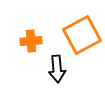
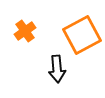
orange cross: moved 6 px left, 10 px up; rotated 30 degrees counterclockwise
